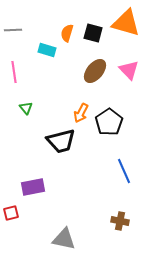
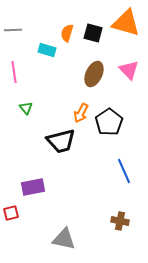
brown ellipse: moved 1 px left, 3 px down; rotated 15 degrees counterclockwise
